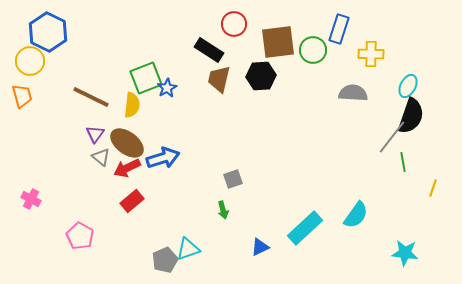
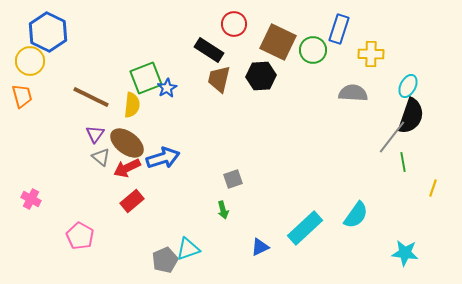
brown square: rotated 33 degrees clockwise
